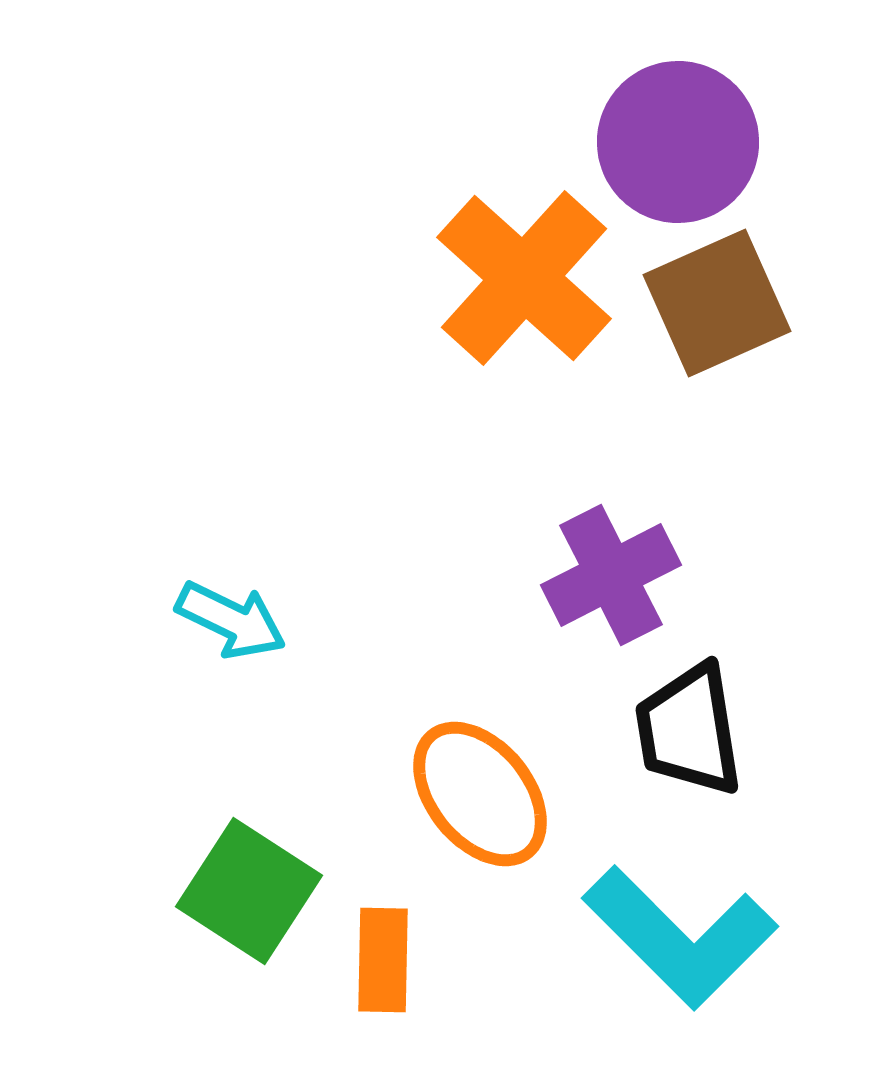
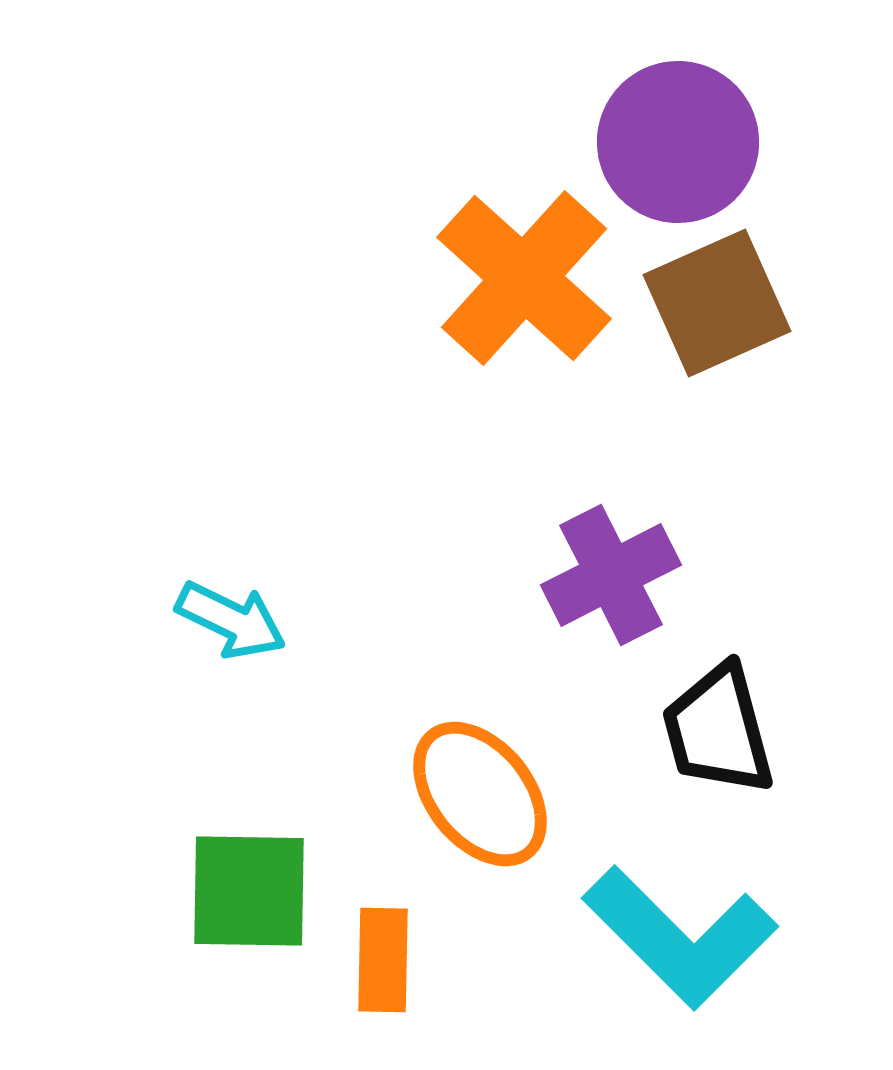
black trapezoid: moved 29 px right; rotated 6 degrees counterclockwise
green square: rotated 32 degrees counterclockwise
